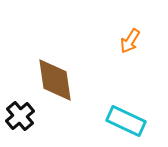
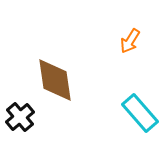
black cross: moved 1 px down
cyan rectangle: moved 14 px right, 8 px up; rotated 24 degrees clockwise
